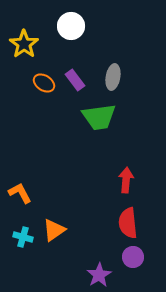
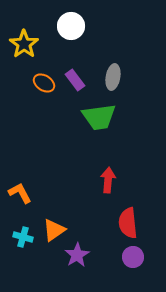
red arrow: moved 18 px left
purple star: moved 22 px left, 20 px up
